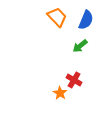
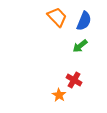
blue semicircle: moved 2 px left, 1 px down
orange star: moved 1 px left, 2 px down
